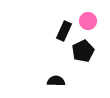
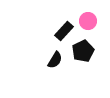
black rectangle: rotated 18 degrees clockwise
black semicircle: moved 1 px left, 21 px up; rotated 120 degrees clockwise
